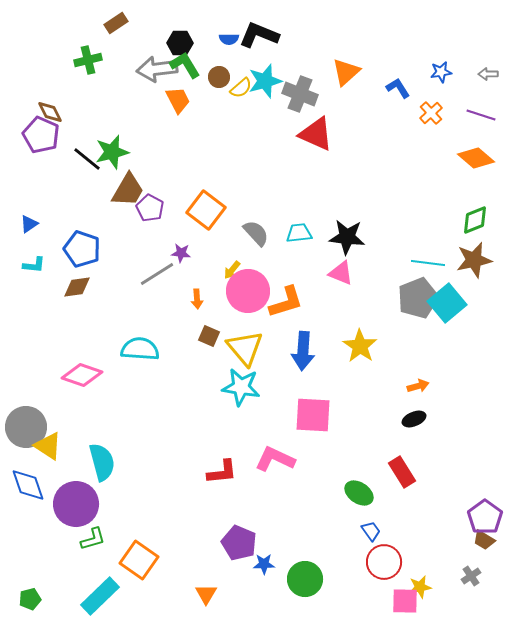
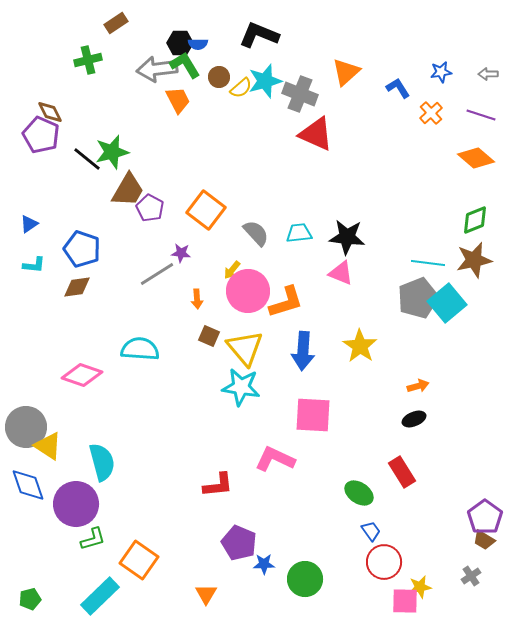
blue semicircle at (229, 39): moved 31 px left, 5 px down
red L-shape at (222, 472): moved 4 px left, 13 px down
